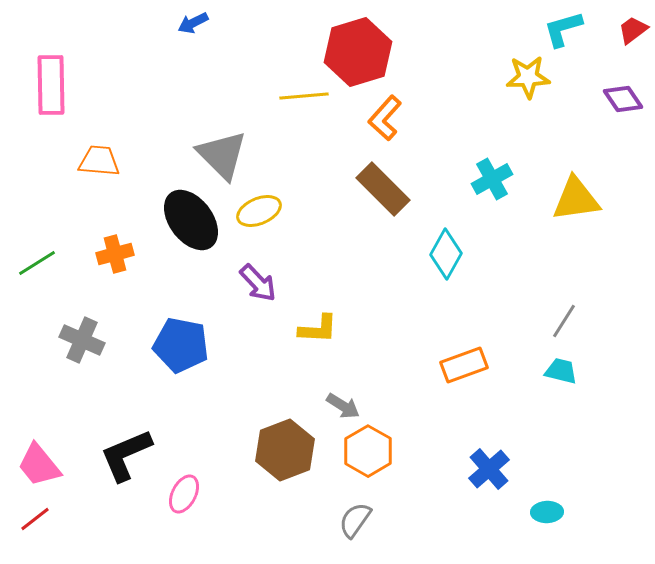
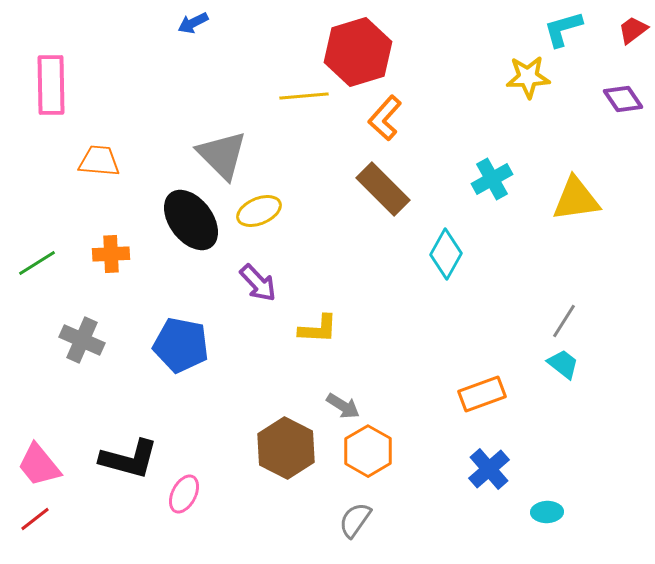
orange cross: moved 4 px left; rotated 12 degrees clockwise
orange rectangle: moved 18 px right, 29 px down
cyan trapezoid: moved 2 px right, 7 px up; rotated 24 degrees clockwise
brown hexagon: moved 1 px right, 2 px up; rotated 12 degrees counterclockwise
black L-shape: moved 3 px right, 4 px down; rotated 142 degrees counterclockwise
